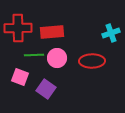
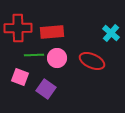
cyan cross: rotated 30 degrees counterclockwise
red ellipse: rotated 25 degrees clockwise
